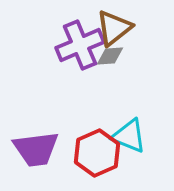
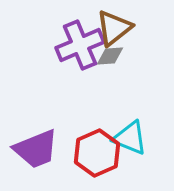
cyan triangle: moved 1 px right, 2 px down
purple trapezoid: rotated 15 degrees counterclockwise
